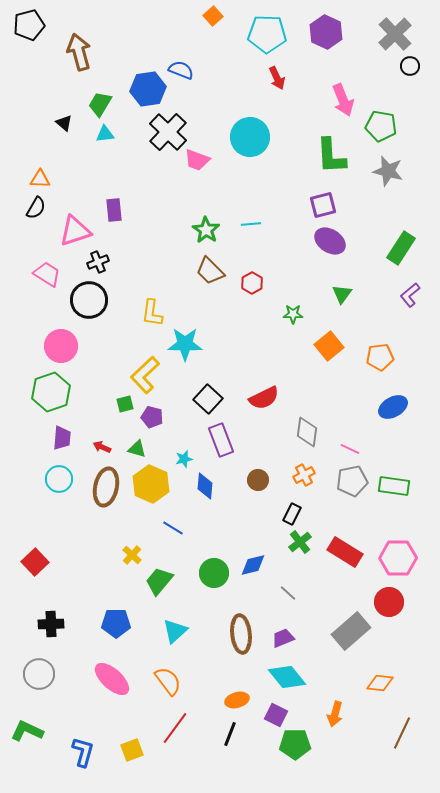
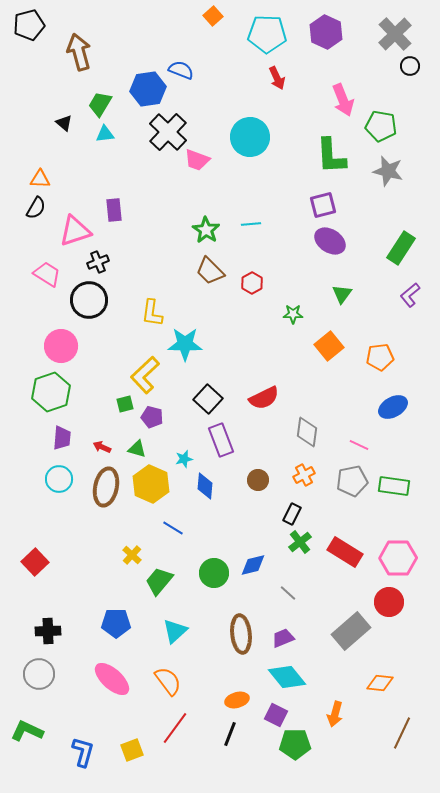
pink line at (350, 449): moved 9 px right, 4 px up
black cross at (51, 624): moved 3 px left, 7 px down
